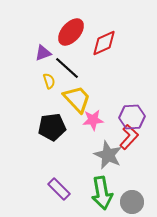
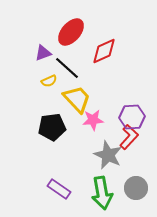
red diamond: moved 8 px down
yellow semicircle: rotated 84 degrees clockwise
purple rectangle: rotated 10 degrees counterclockwise
gray circle: moved 4 px right, 14 px up
